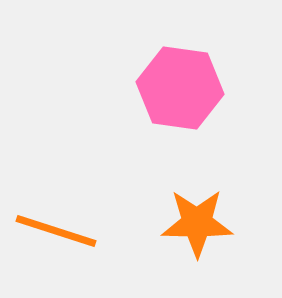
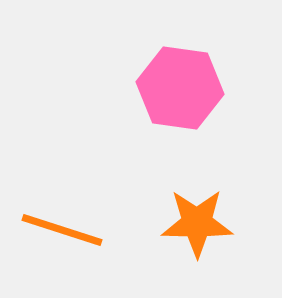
orange line: moved 6 px right, 1 px up
